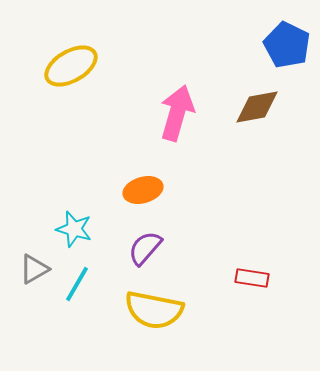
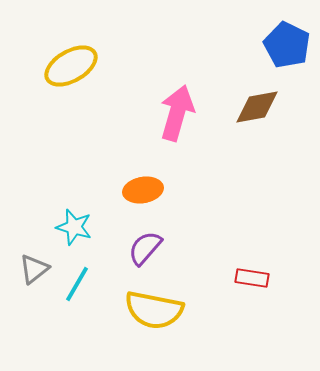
orange ellipse: rotated 6 degrees clockwise
cyan star: moved 2 px up
gray triangle: rotated 8 degrees counterclockwise
